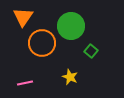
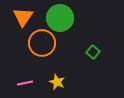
green circle: moved 11 px left, 8 px up
green square: moved 2 px right, 1 px down
yellow star: moved 13 px left, 5 px down
